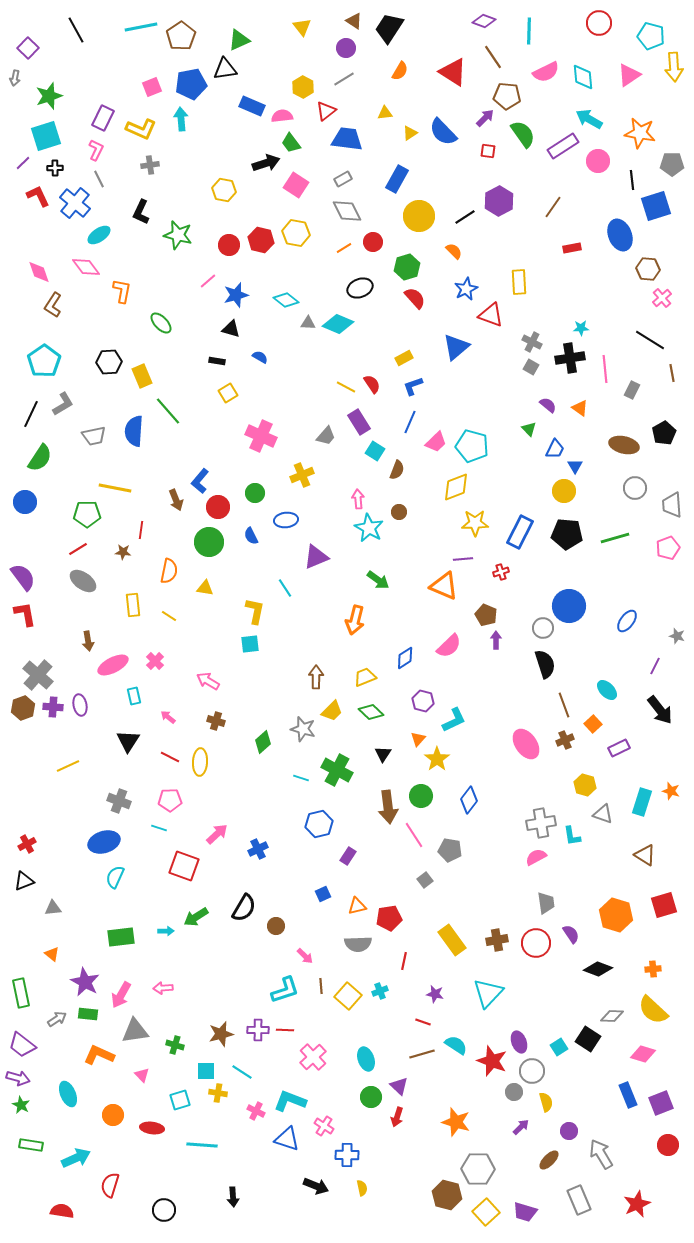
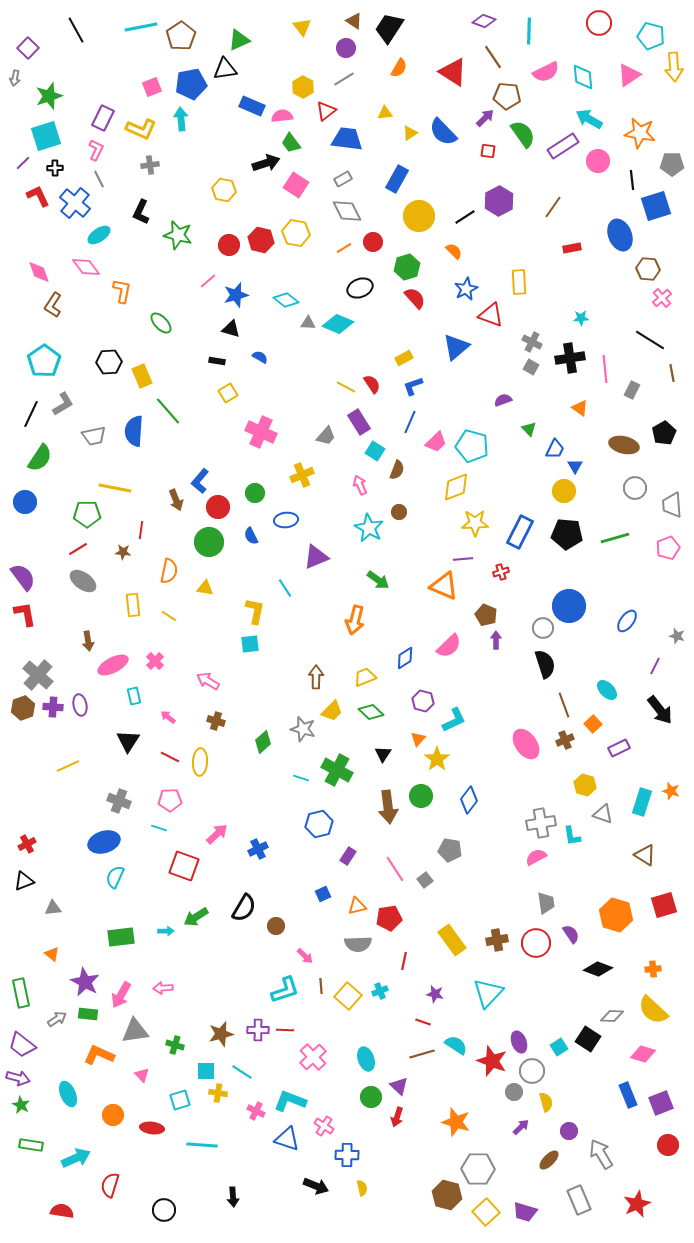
orange semicircle at (400, 71): moved 1 px left, 3 px up
cyan star at (581, 328): moved 10 px up
purple semicircle at (548, 405): moved 45 px left, 5 px up; rotated 60 degrees counterclockwise
pink cross at (261, 436): moved 4 px up
pink arrow at (358, 499): moved 2 px right, 14 px up; rotated 18 degrees counterclockwise
pink line at (414, 835): moved 19 px left, 34 px down
